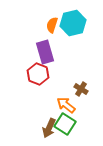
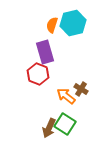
orange arrow: moved 9 px up
